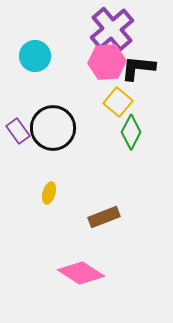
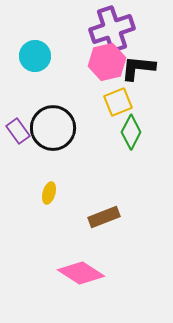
purple cross: rotated 21 degrees clockwise
pink hexagon: rotated 9 degrees counterclockwise
yellow square: rotated 28 degrees clockwise
